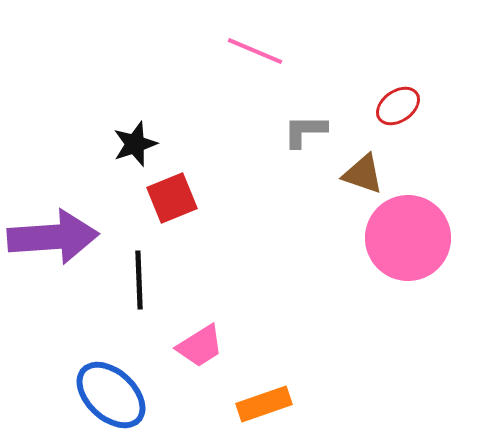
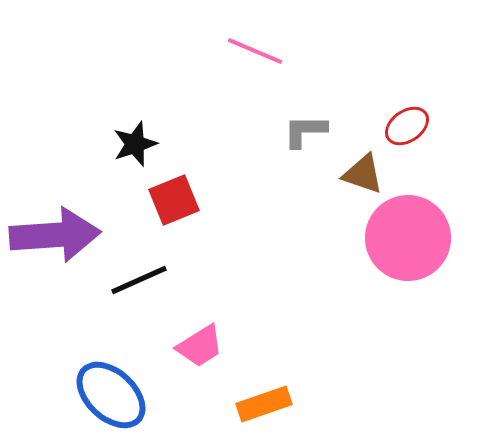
red ellipse: moved 9 px right, 20 px down
red square: moved 2 px right, 2 px down
purple arrow: moved 2 px right, 2 px up
black line: rotated 68 degrees clockwise
